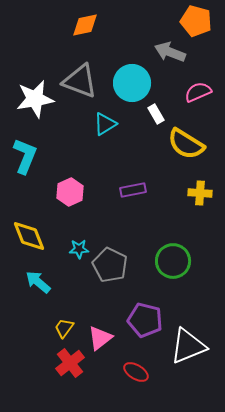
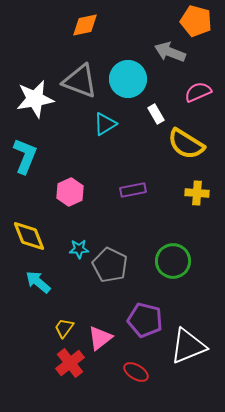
cyan circle: moved 4 px left, 4 px up
yellow cross: moved 3 px left
